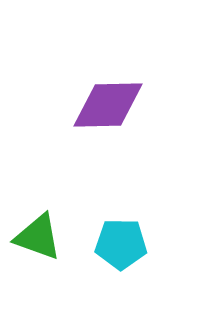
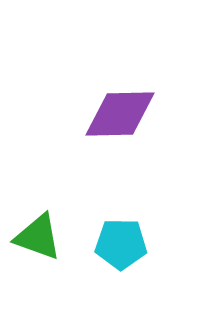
purple diamond: moved 12 px right, 9 px down
